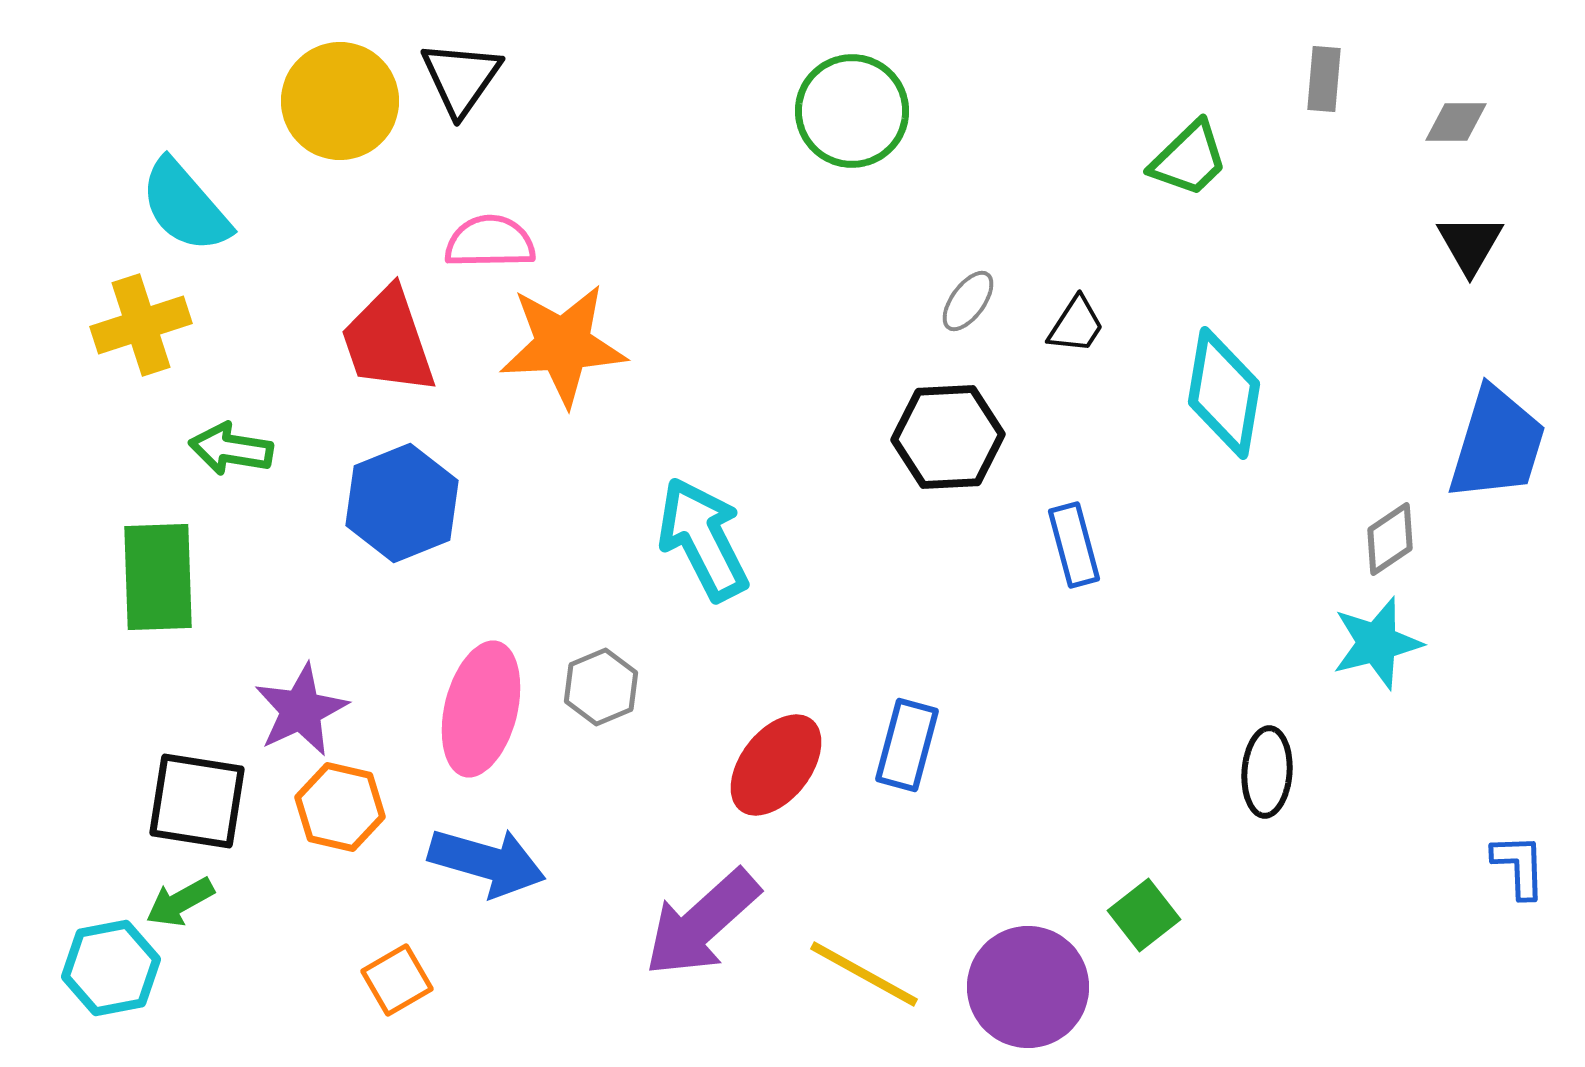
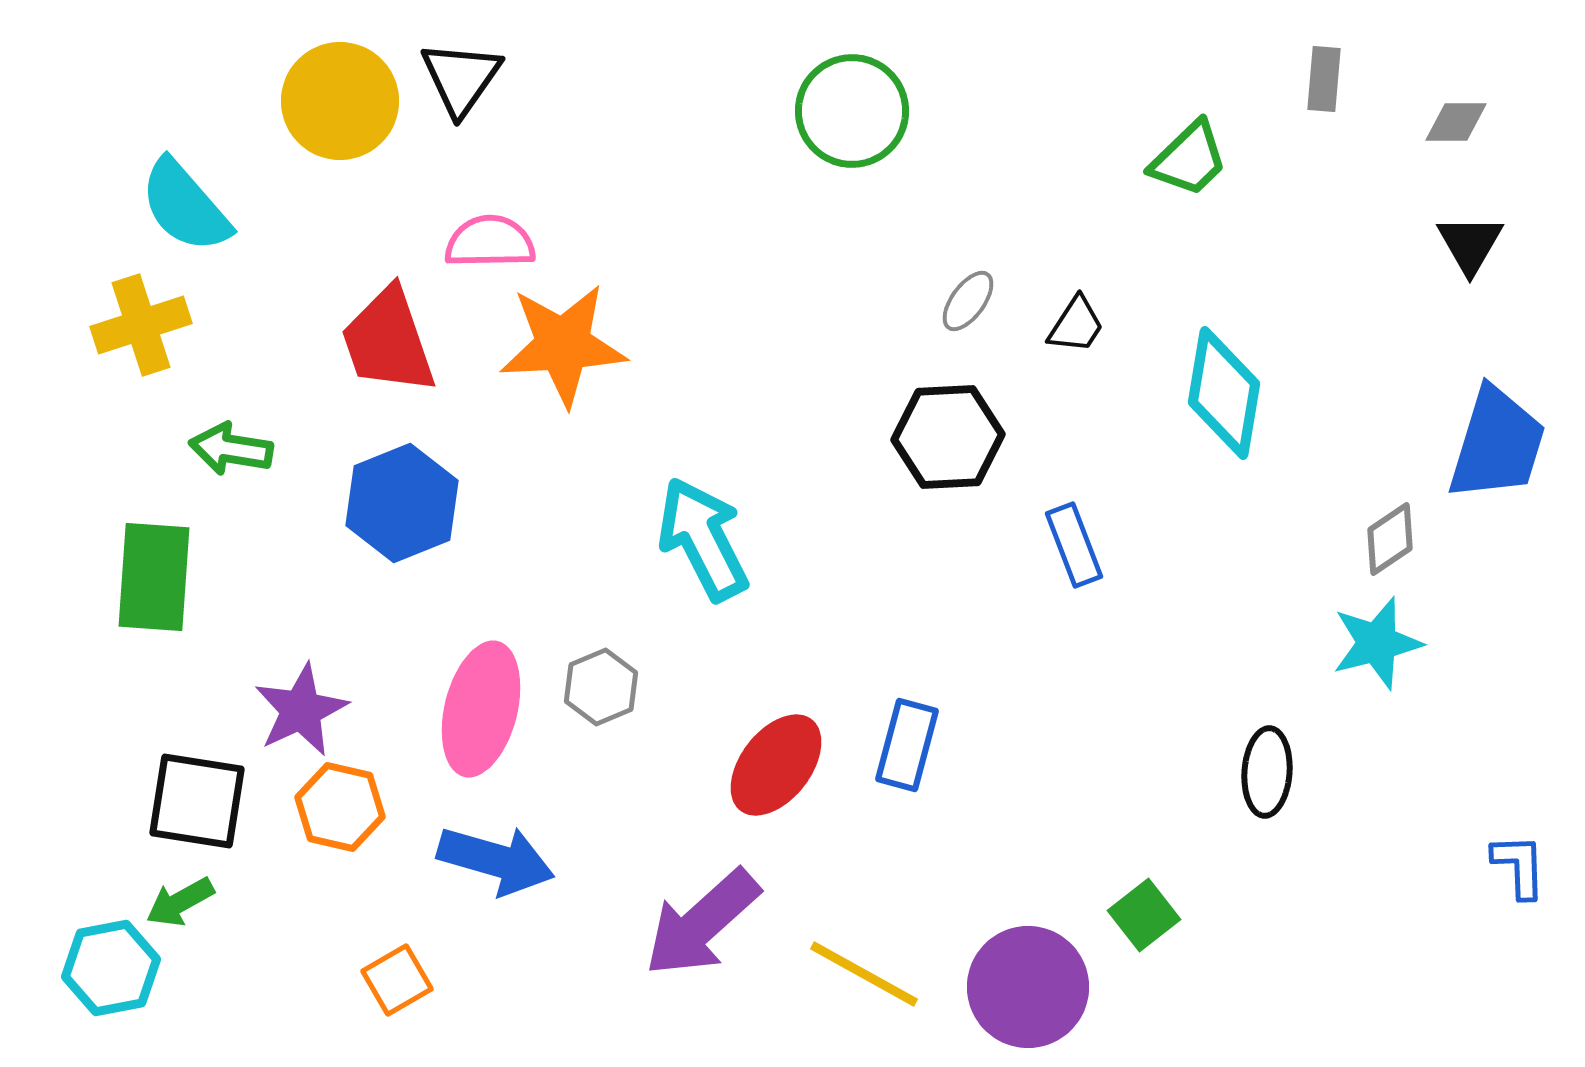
blue rectangle at (1074, 545): rotated 6 degrees counterclockwise
green rectangle at (158, 577): moved 4 px left; rotated 6 degrees clockwise
blue arrow at (487, 862): moved 9 px right, 2 px up
